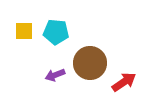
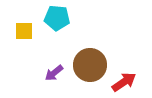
cyan pentagon: moved 1 px right, 14 px up
brown circle: moved 2 px down
purple arrow: moved 1 px left, 2 px up; rotated 18 degrees counterclockwise
